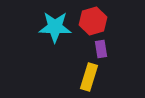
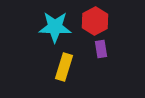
red hexagon: moved 2 px right; rotated 12 degrees counterclockwise
yellow rectangle: moved 25 px left, 10 px up
